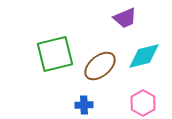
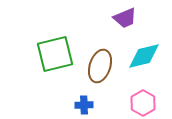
brown ellipse: rotated 32 degrees counterclockwise
